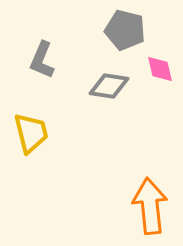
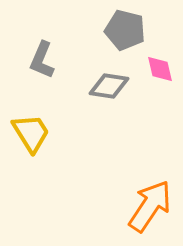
yellow trapezoid: rotated 18 degrees counterclockwise
orange arrow: rotated 40 degrees clockwise
